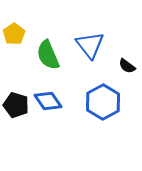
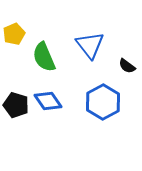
yellow pentagon: rotated 10 degrees clockwise
green semicircle: moved 4 px left, 2 px down
